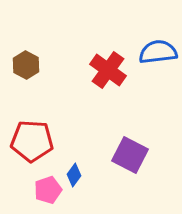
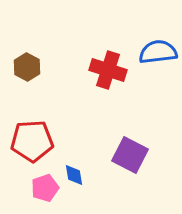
brown hexagon: moved 1 px right, 2 px down
red cross: rotated 18 degrees counterclockwise
red pentagon: rotated 6 degrees counterclockwise
blue diamond: rotated 45 degrees counterclockwise
pink pentagon: moved 3 px left, 2 px up
